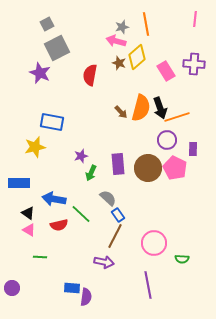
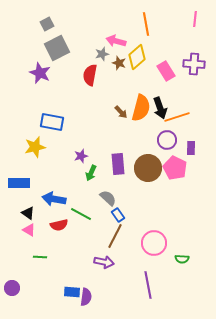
gray star at (122, 27): moved 20 px left, 27 px down
purple rectangle at (193, 149): moved 2 px left, 1 px up
green line at (81, 214): rotated 15 degrees counterclockwise
blue rectangle at (72, 288): moved 4 px down
